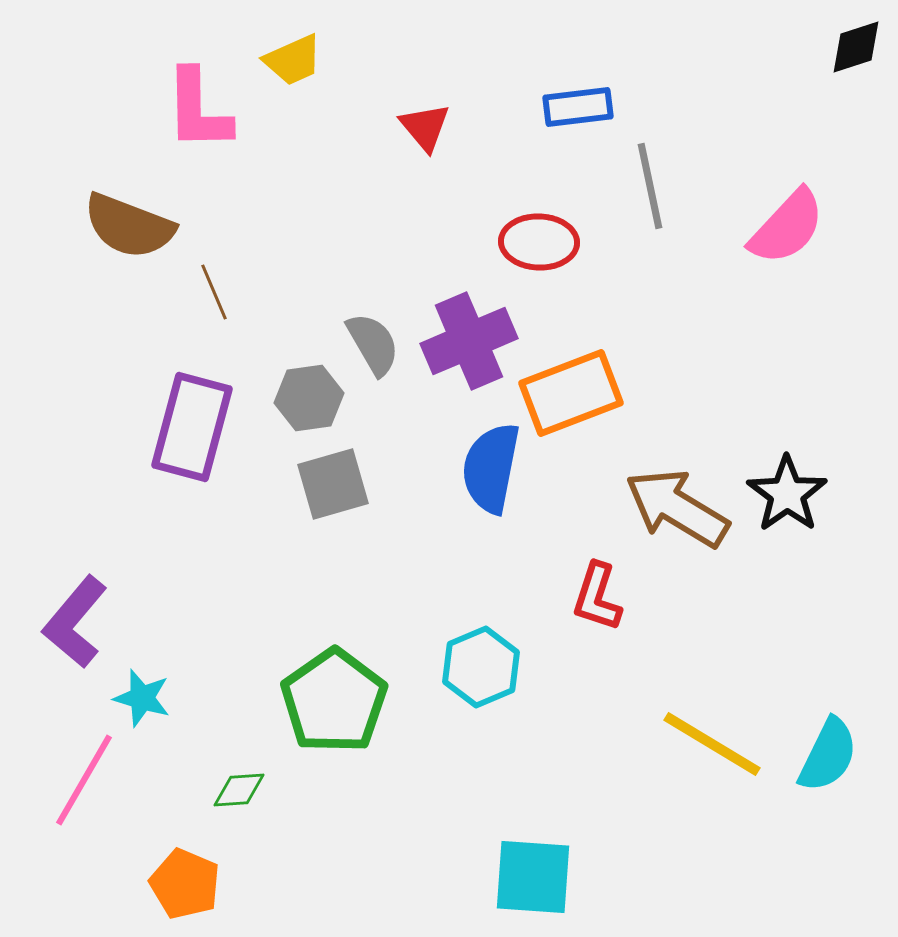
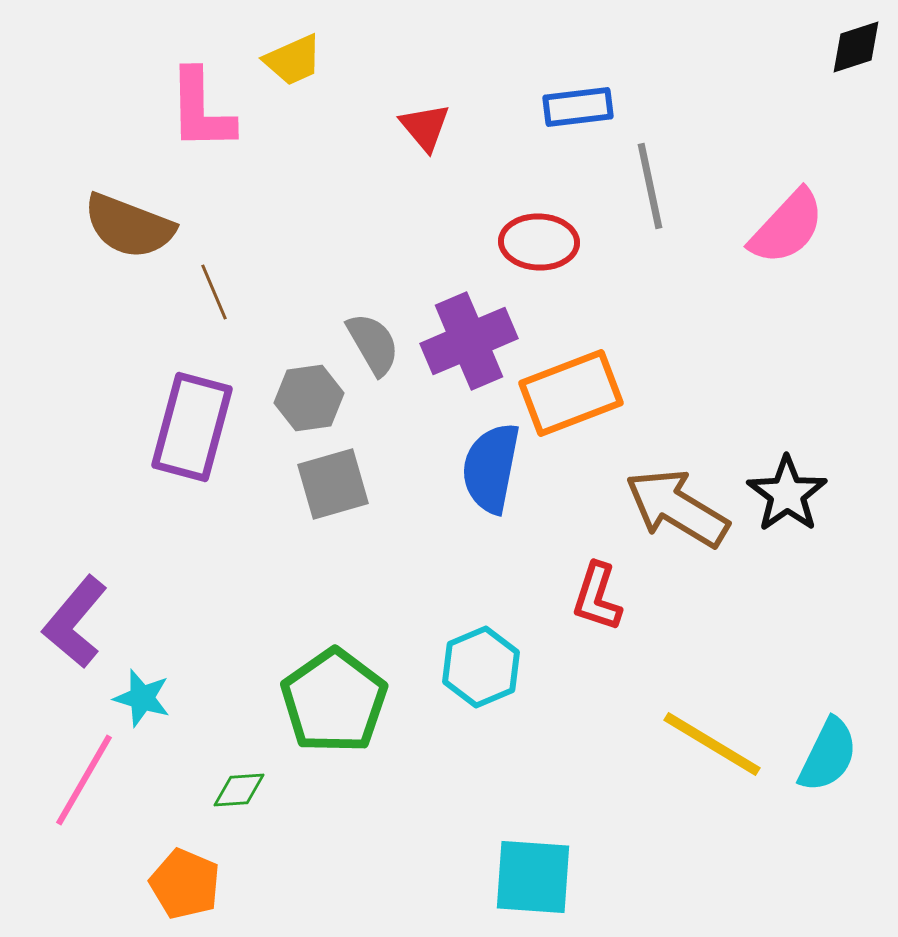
pink L-shape: moved 3 px right
